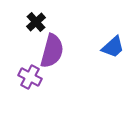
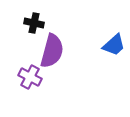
black cross: moved 2 px left, 1 px down; rotated 36 degrees counterclockwise
blue trapezoid: moved 1 px right, 2 px up
